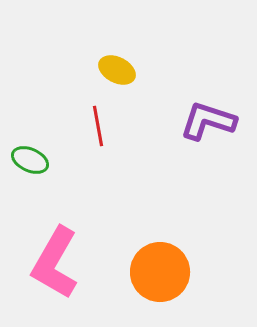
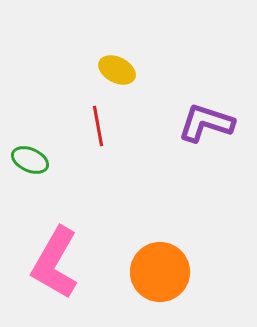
purple L-shape: moved 2 px left, 2 px down
